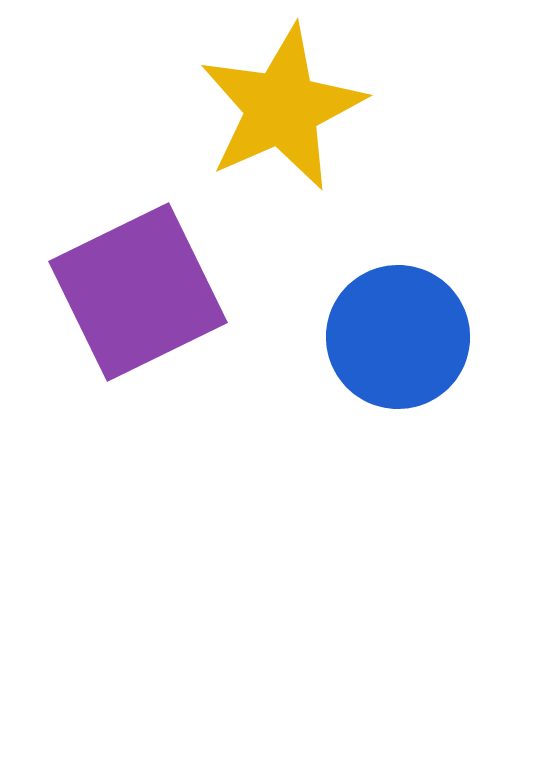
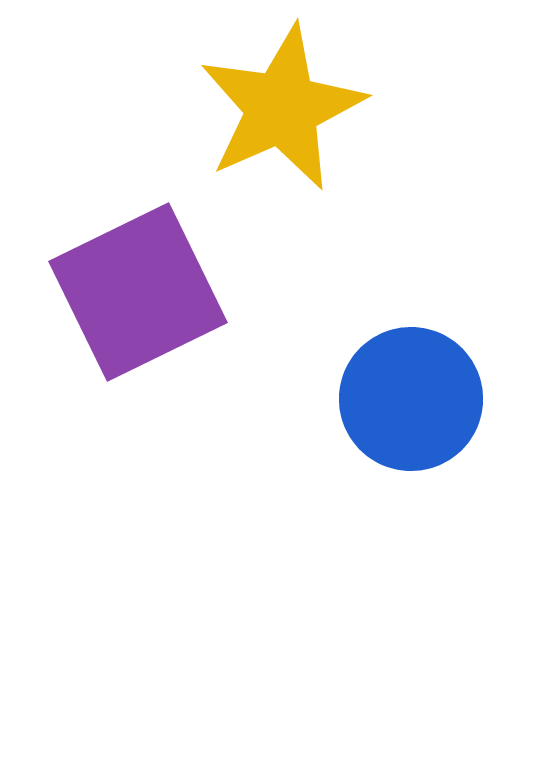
blue circle: moved 13 px right, 62 px down
